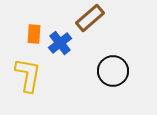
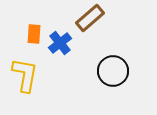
yellow L-shape: moved 3 px left
